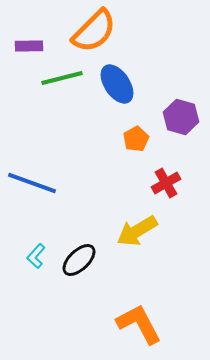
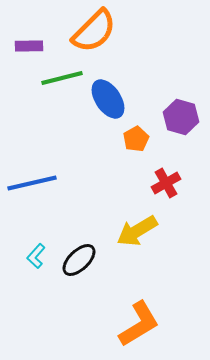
blue ellipse: moved 9 px left, 15 px down
blue line: rotated 33 degrees counterclockwise
orange L-shape: rotated 87 degrees clockwise
